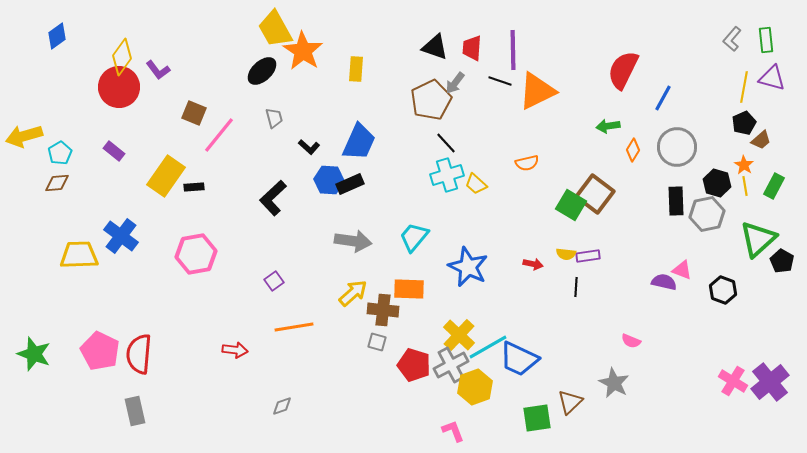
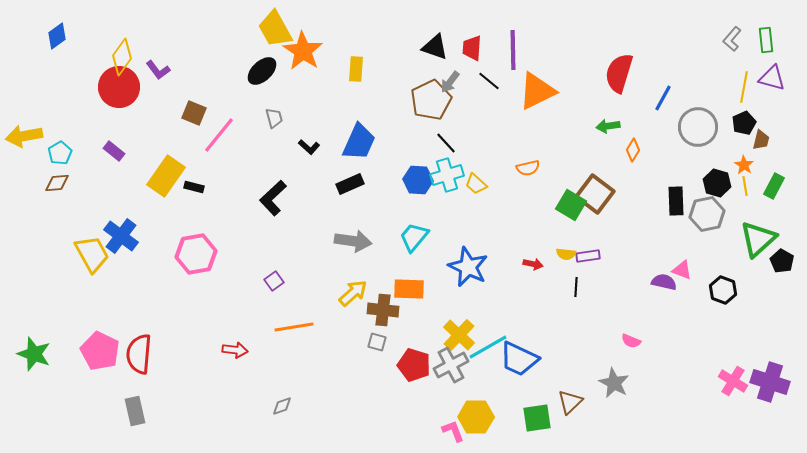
red semicircle at (623, 70): moved 4 px left, 3 px down; rotated 9 degrees counterclockwise
black line at (500, 81): moved 11 px left; rotated 20 degrees clockwise
gray arrow at (455, 83): moved 5 px left, 1 px up
yellow arrow at (24, 136): rotated 6 degrees clockwise
brown trapezoid at (761, 140): rotated 35 degrees counterclockwise
gray circle at (677, 147): moved 21 px right, 20 px up
orange semicircle at (527, 163): moved 1 px right, 5 px down
blue hexagon at (329, 180): moved 89 px right
black rectangle at (194, 187): rotated 18 degrees clockwise
yellow trapezoid at (79, 255): moved 13 px right, 1 px up; rotated 63 degrees clockwise
purple cross at (770, 382): rotated 33 degrees counterclockwise
yellow hexagon at (475, 387): moved 1 px right, 30 px down; rotated 20 degrees clockwise
